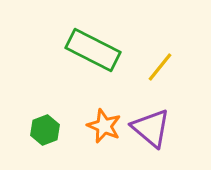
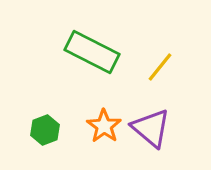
green rectangle: moved 1 px left, 2 px down
orange star: rotated 12 degrees clockwise
